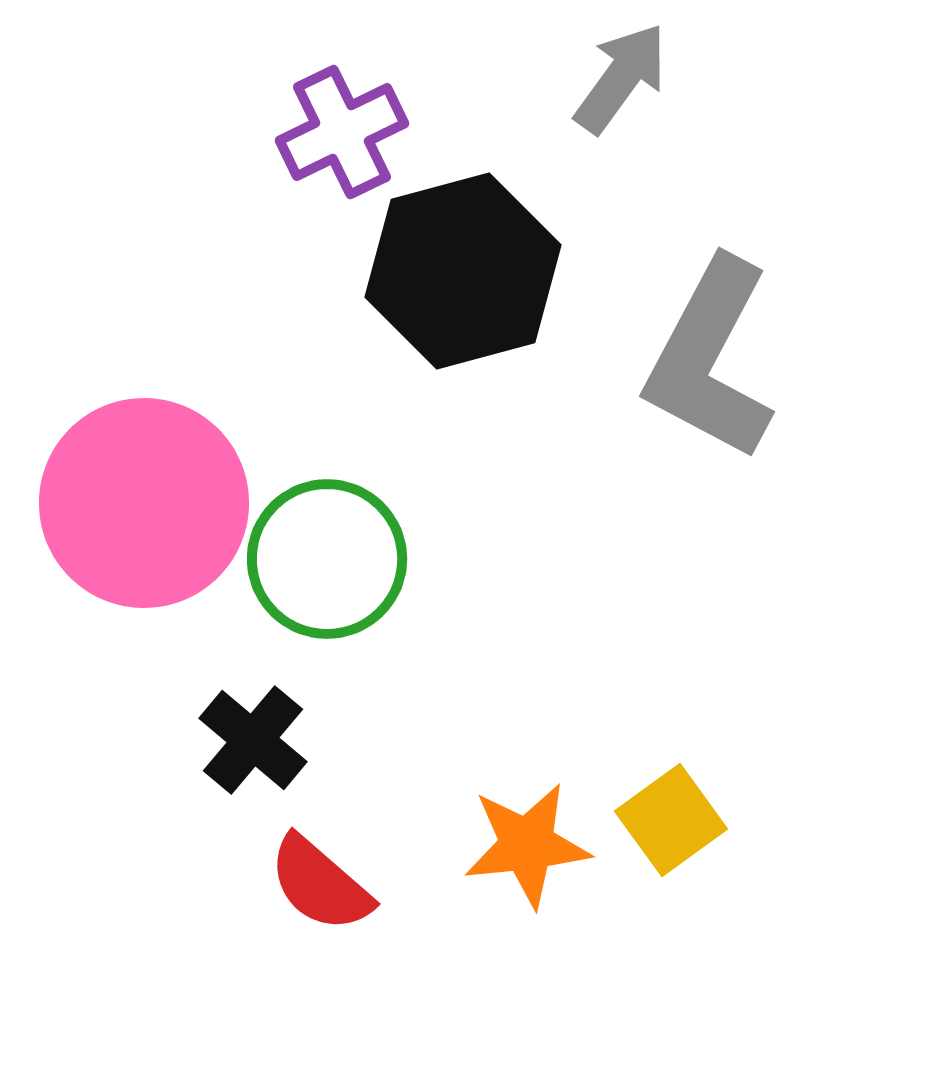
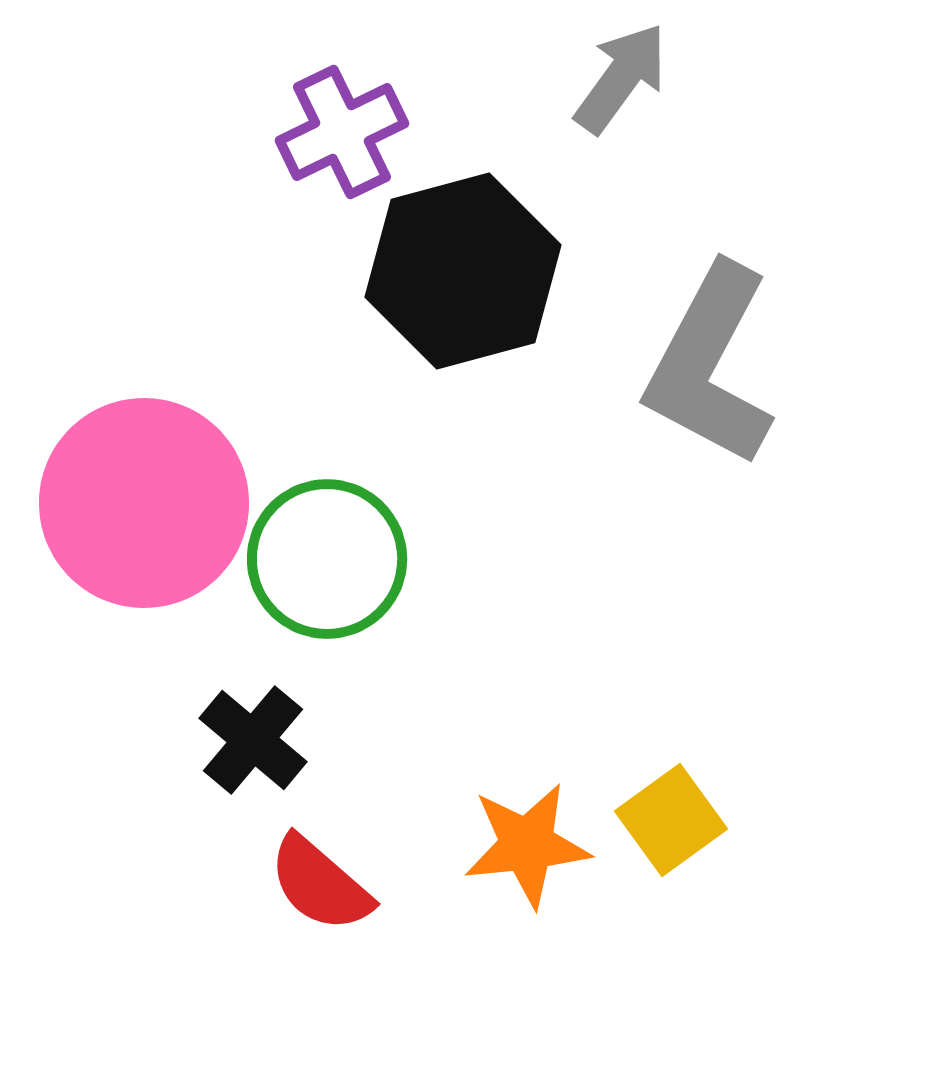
gray L-shape: moved 6 px down
